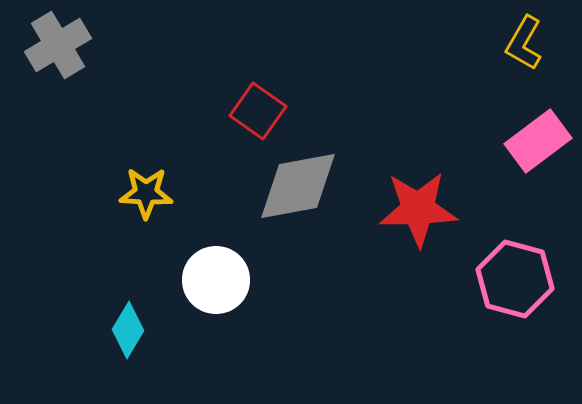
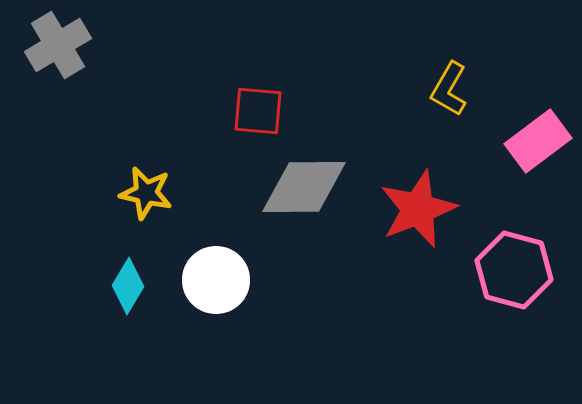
yellow L-shape: moved 75 px left, 46 px down
red square: rotated 30 degrees counterclockwise
gray diamond: moved 6 px right, 1 px down; rotated 10 degrees clockwise
yellow star: rotated 10 degrees clockwise
red star: rotated 20 degrees counterclockwise
pink hexagon: moved 1 px left, 9 px up
cyan diamond: moved 44 px up
